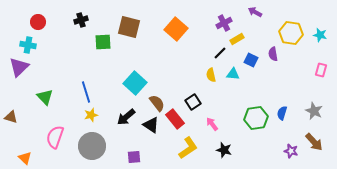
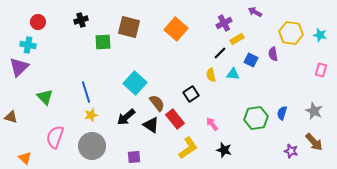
black square: moved 2 px left, 8 px up
